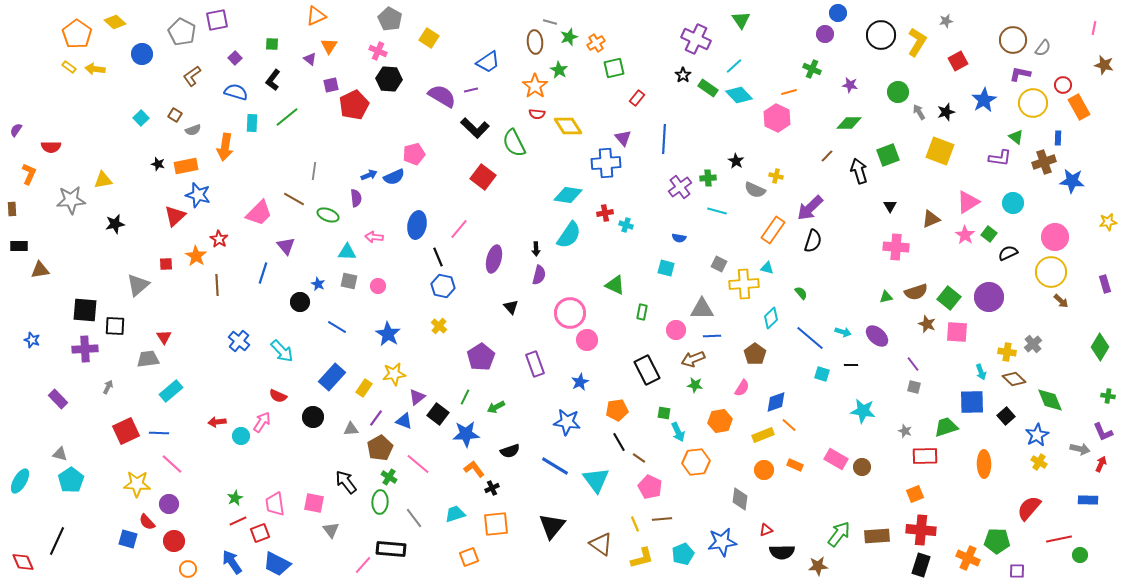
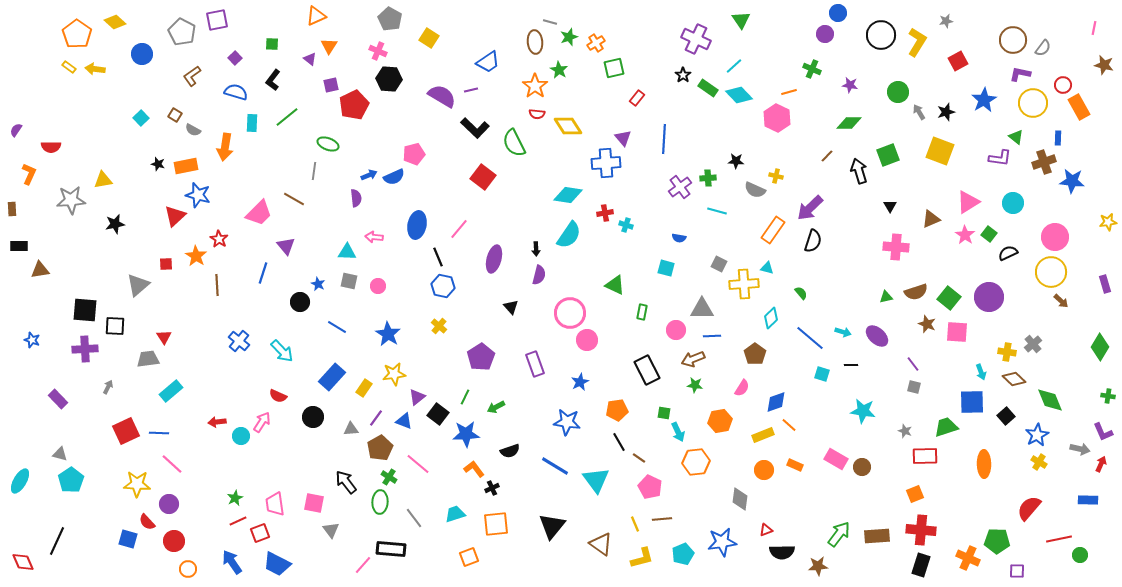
gray semicircle at (193, 130): rotated 49 degrees clockwise
black star at (736, 161): rotated 28 degrees counterclockwise
green ellipse at (328, 215): moved 71 px up
